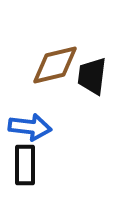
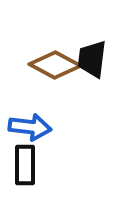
brown diamond: rotated 42 degrees clockwise
black trapezoid: moved 17 px up
